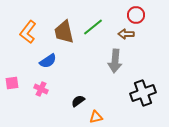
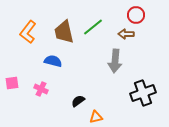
blue semicircle: moved 5 px right; rotated 132 degrees counterclockwise
